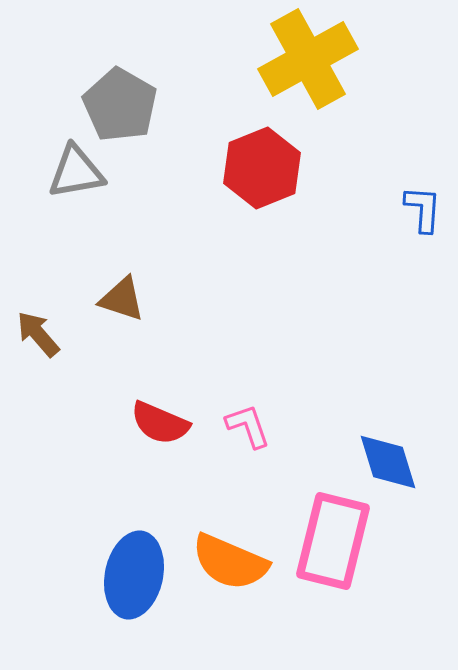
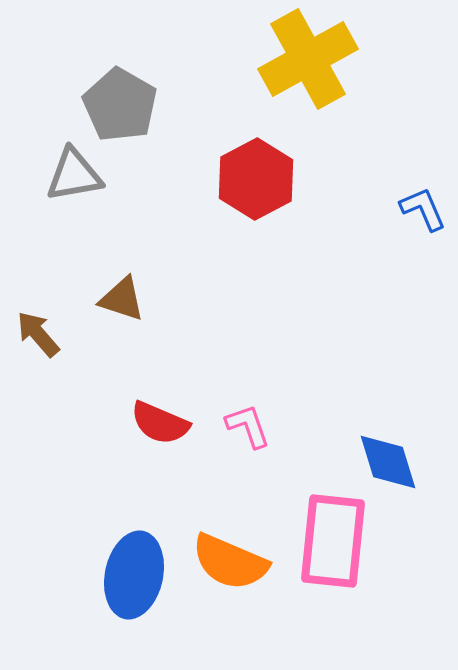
red hexagon: moved 6 px left, 11 px down; rotated 6 degrees counterclockwise
gray triangle: moved 2 px left, 3 px down
blue L-shape: rotated 27 degrees counterclockwise
pink rectangle: rotated 8 degrees counterclockwise
